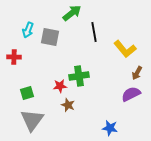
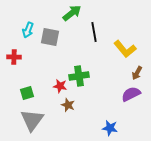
red star: rotated 16 degrees clockwise
